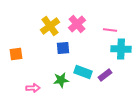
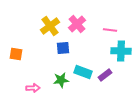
cyan cross: moved 2 px down
orange square: rotated 16 degrees clockwise
